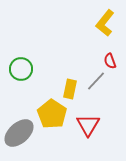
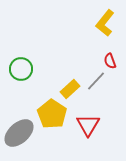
yellow rectangle: rotated 36 degrees clockwise
